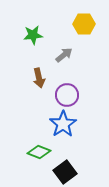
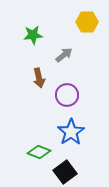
yellow hexagon: moved 3 px right, 2 px up
blue star: moved 8 px right, 8 px down
